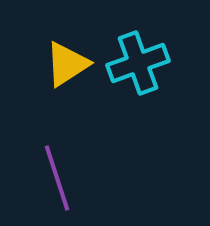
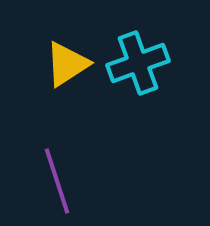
purple line: moved 3 px down
